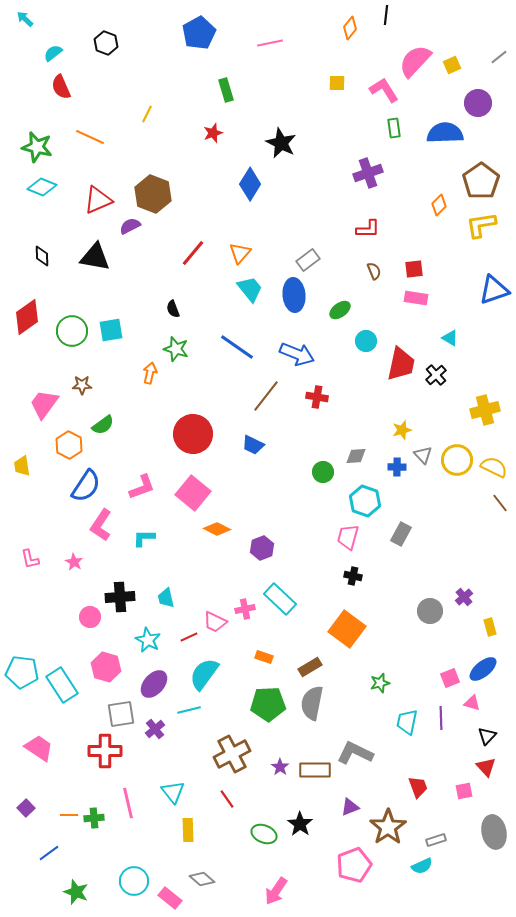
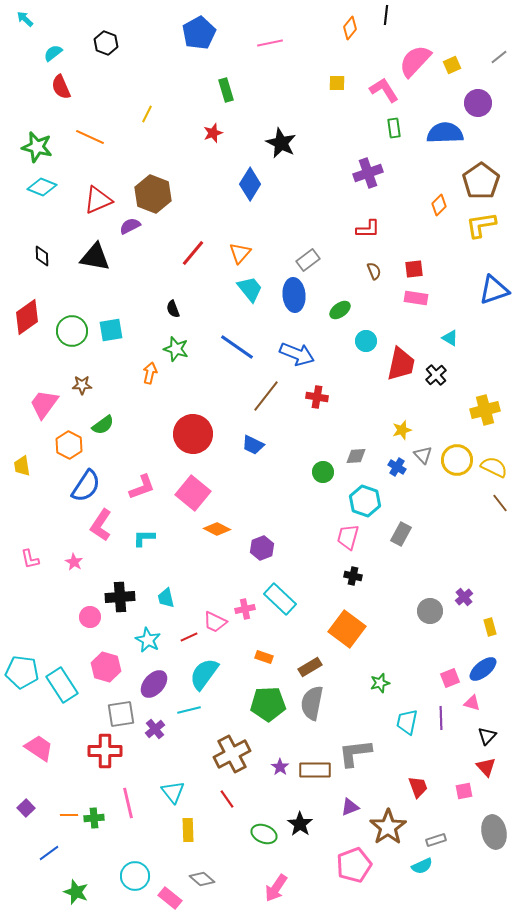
blue cross at (397, 467): rotated 30 degrees clockwise
gray L-shape at (355, 753): rotated 33 degrees counterclockwise
cyan circle at (134, 881): moved 1 px right, 5 px up
pink arrow at (276, 891): moved 3 px up
